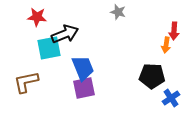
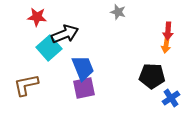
red arrow: moved 6 px left
cyan square: rotated 30 degrees counterclockwise
brown L-shape: moved 3 px down
